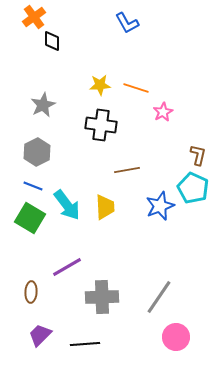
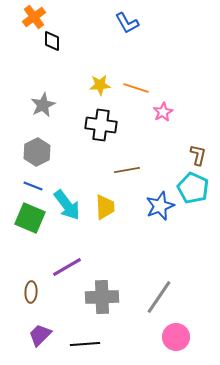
green square: rotated 8 degrees counterclockwise
